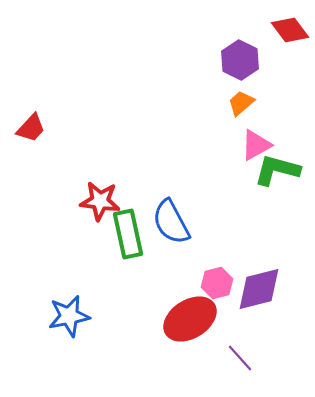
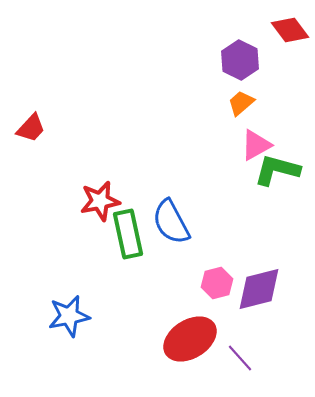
red star: rotated 18 degrees counterclockwise
red ellipse: moved 20 px down
